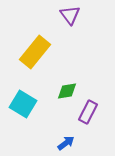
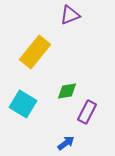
purple triangle: rotated 45 degrees clockwise
purple rectangle: moved 1 px left
